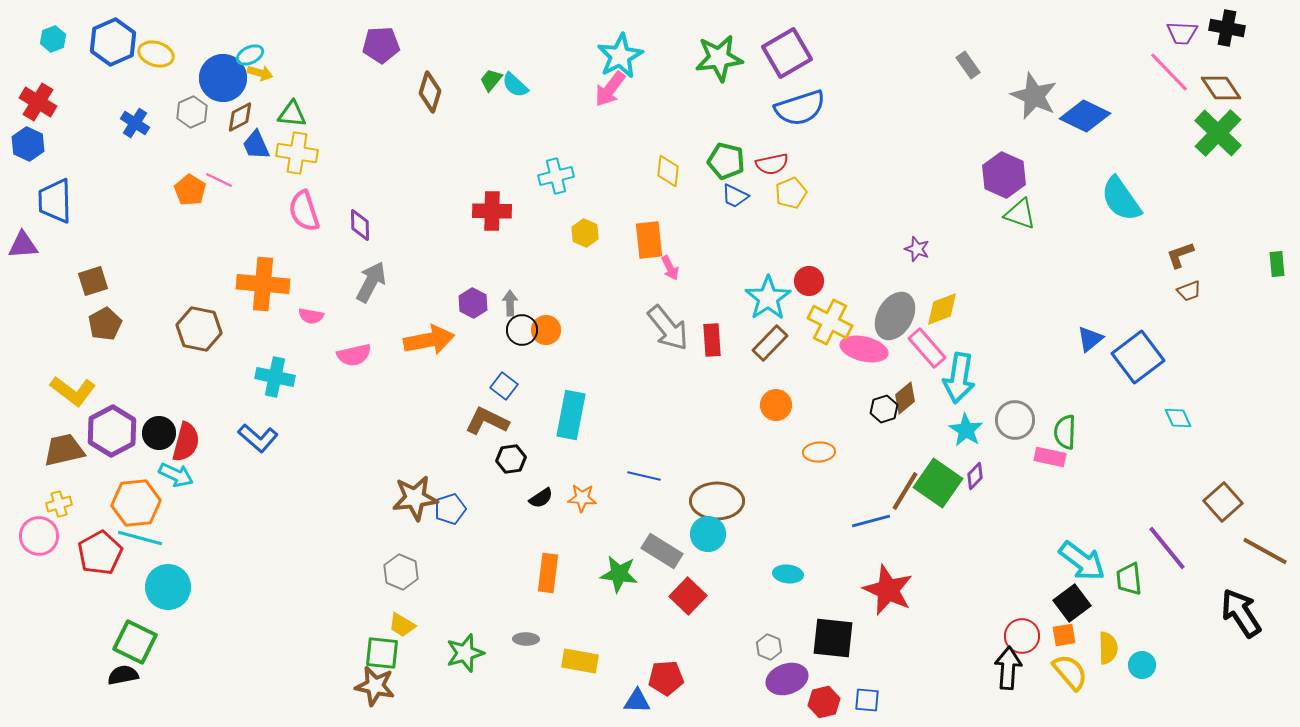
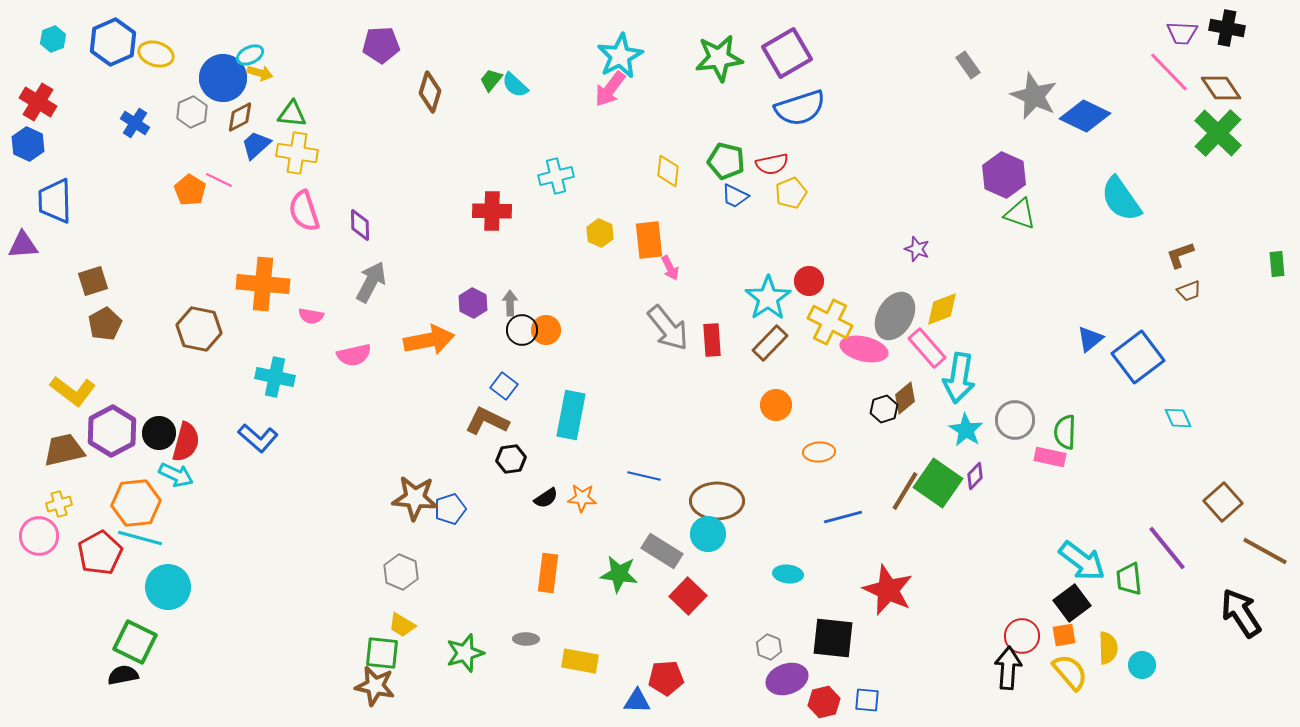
blue trapezoid at (256, 145): rotated 72 degrees clockwise
yellow hexagon at (585, 233): moved 15 px right
brown star at (415, 498): rotated 12 degrees clockwise
black semicircle at (541, 498): moved 5 px right
blue line at (871, 521): moved 28 px left, 4 px up
